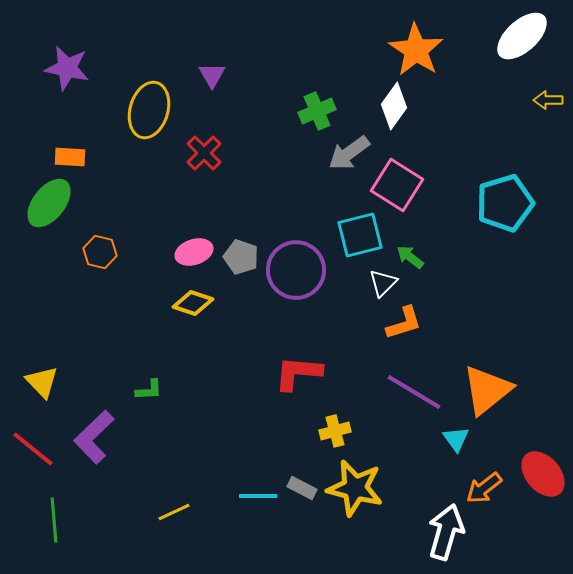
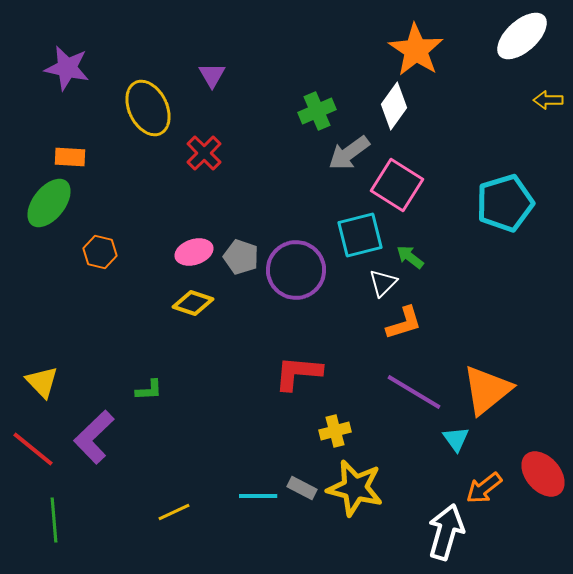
yellow ellipse: moved 1 px left, 2 px up; rotated 42 degrees counterclockwise
